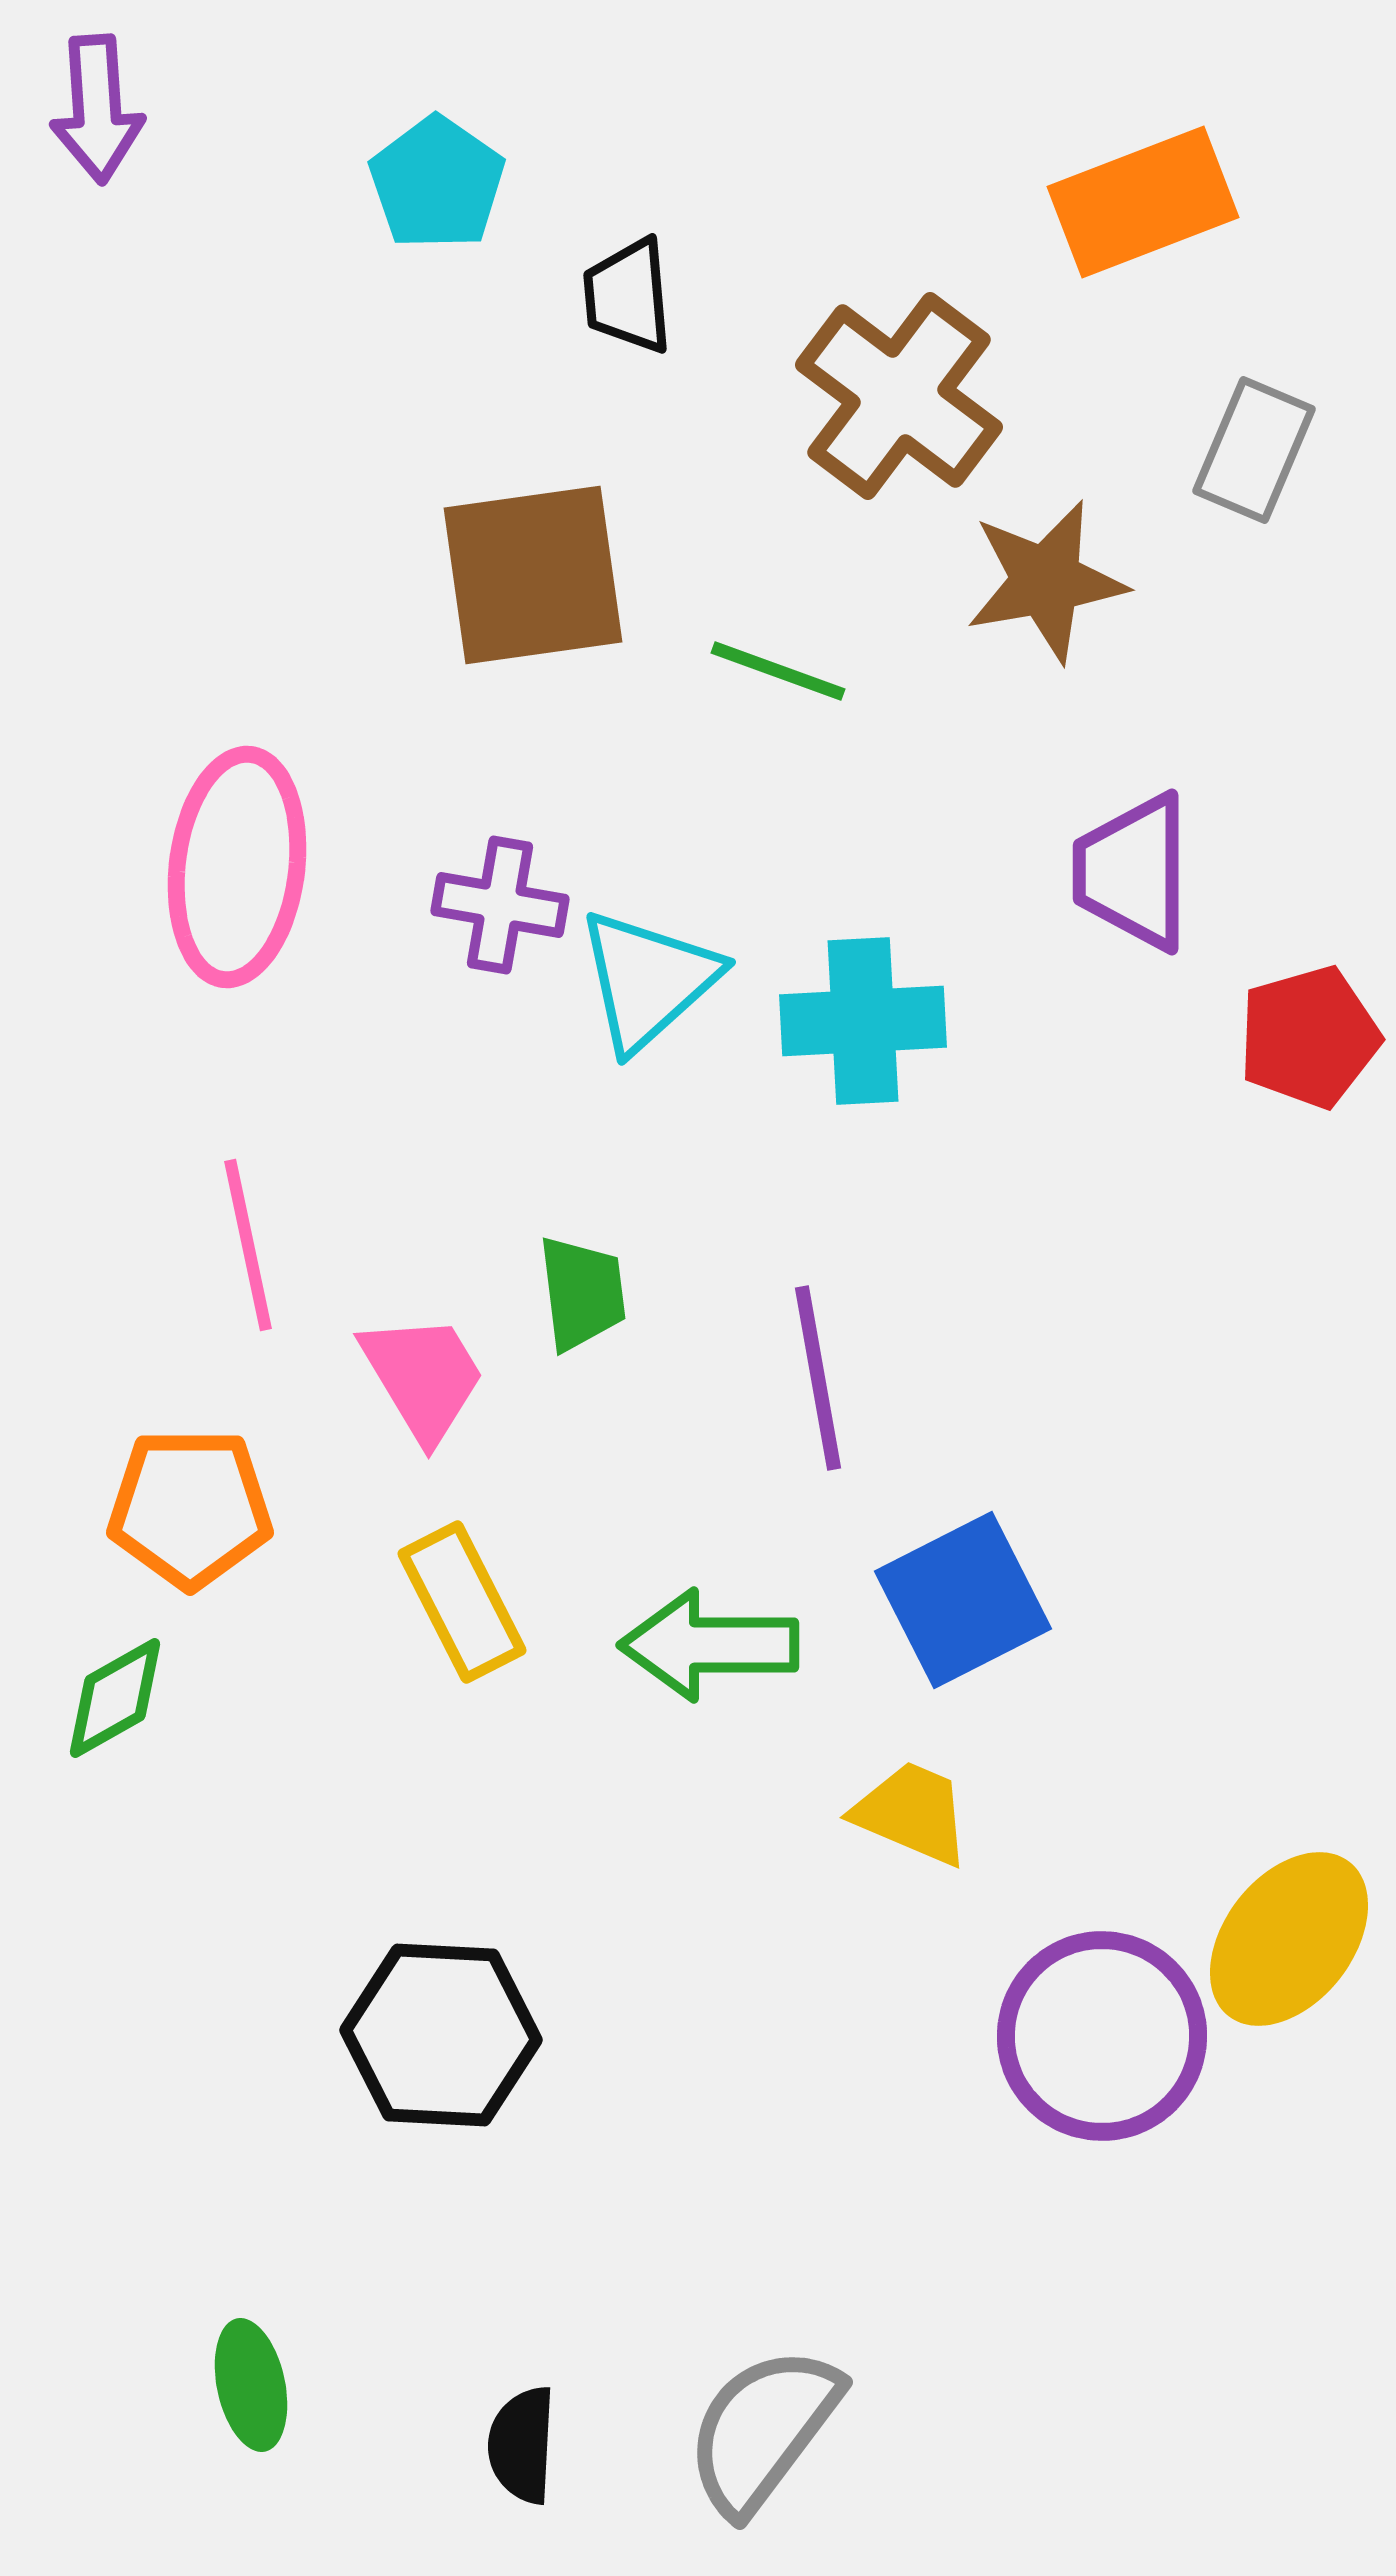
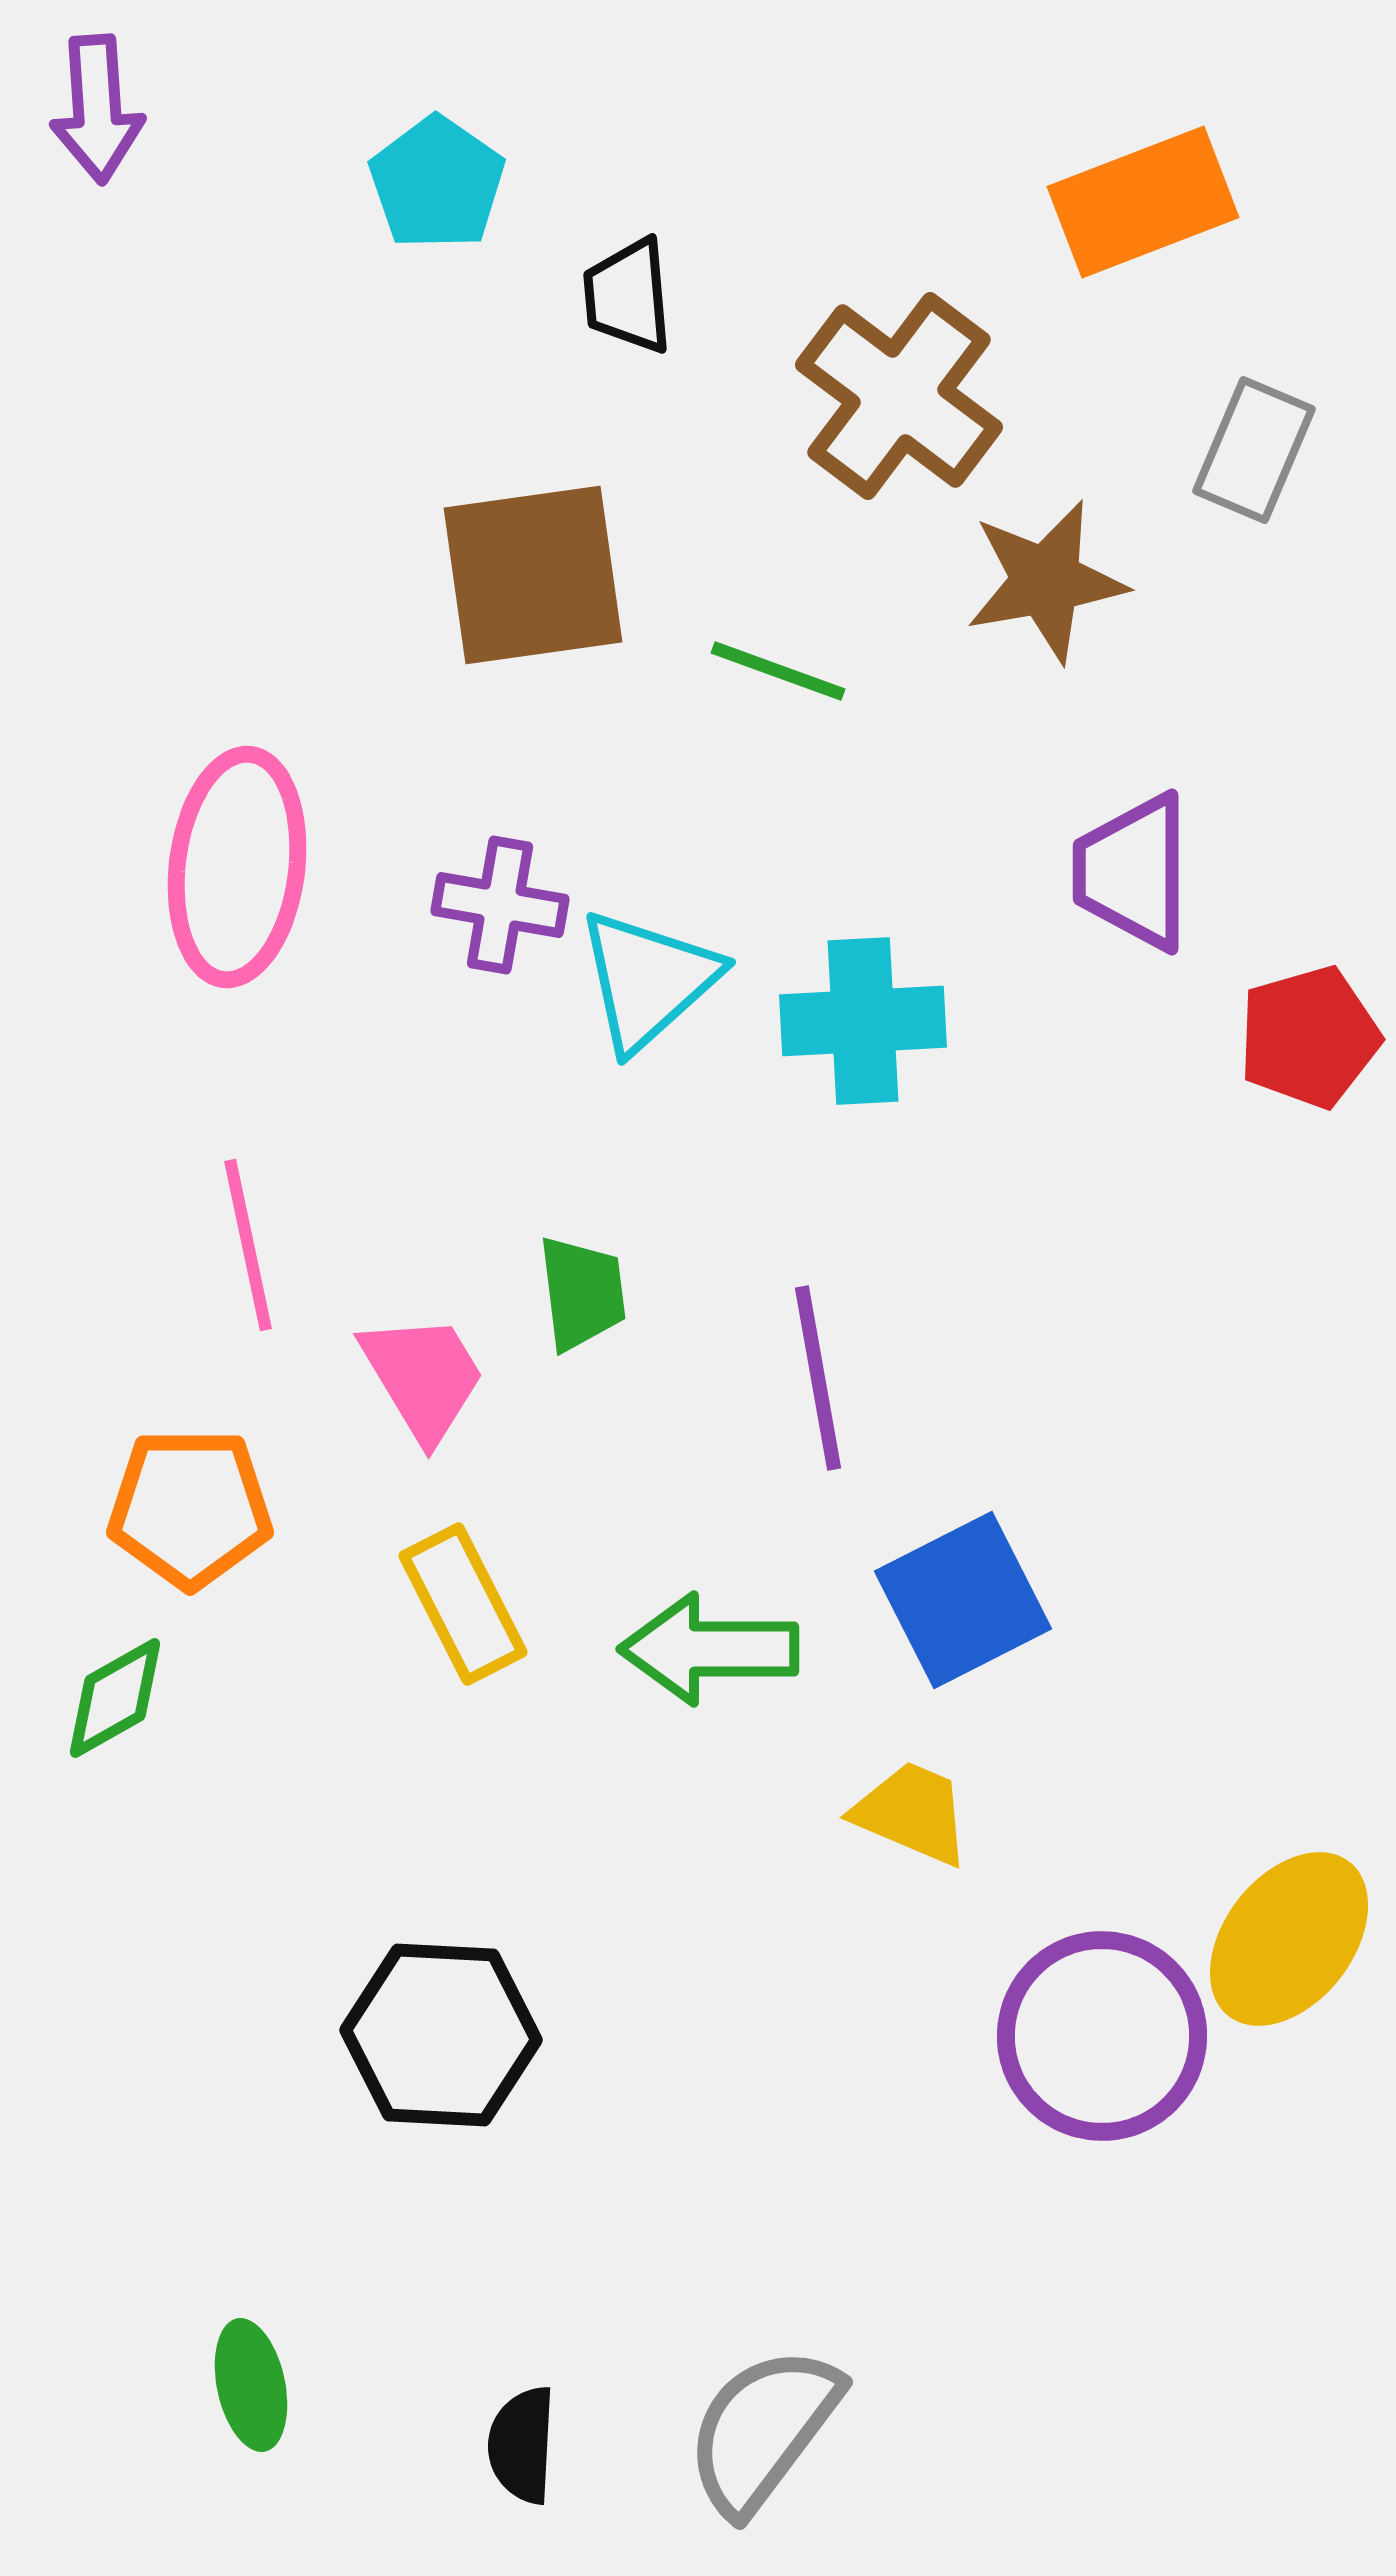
yellow rectangle: moved 1 px right, 2 px down
green arrow: moved 4 px down
